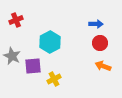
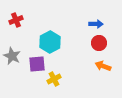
red circle: moved 1 px left
purple square: moved 4 px right, 2 px up
